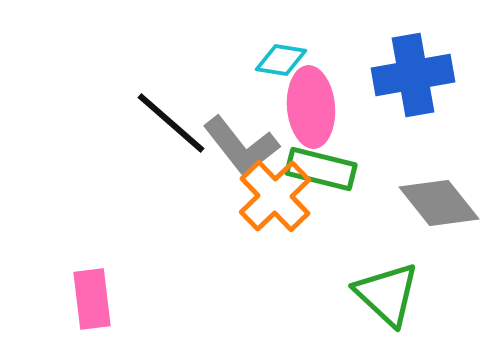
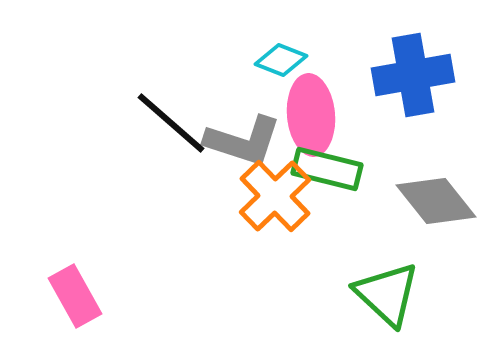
cyan diamond: rotated 12 degrees clockwise
pink ellipse: moved 8 px down
gray L-shape: moved 2 px right, 5 px up; rotated 34 degrees counterclockwise
green rectangle: moved 6 px right
gray diamond: moved 3 px left, 2 px up
pink rectangle: moved 17 px left, 3 px up; rotated 22 degrees counterclockwise
